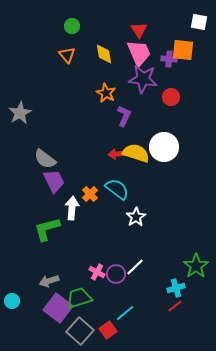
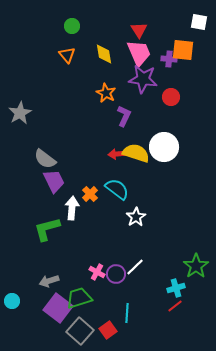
cyan line: moved 2 px right; rotated 48 degrees counterclockwise
